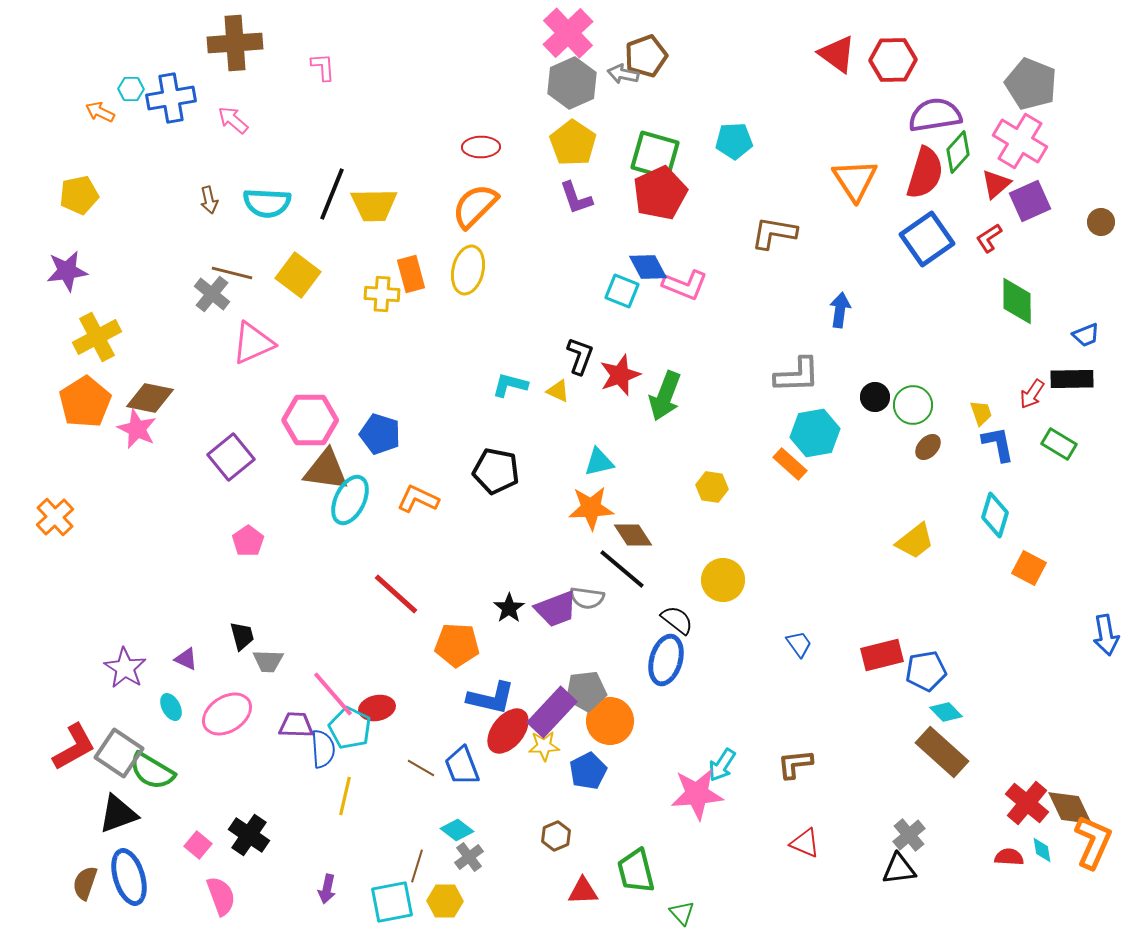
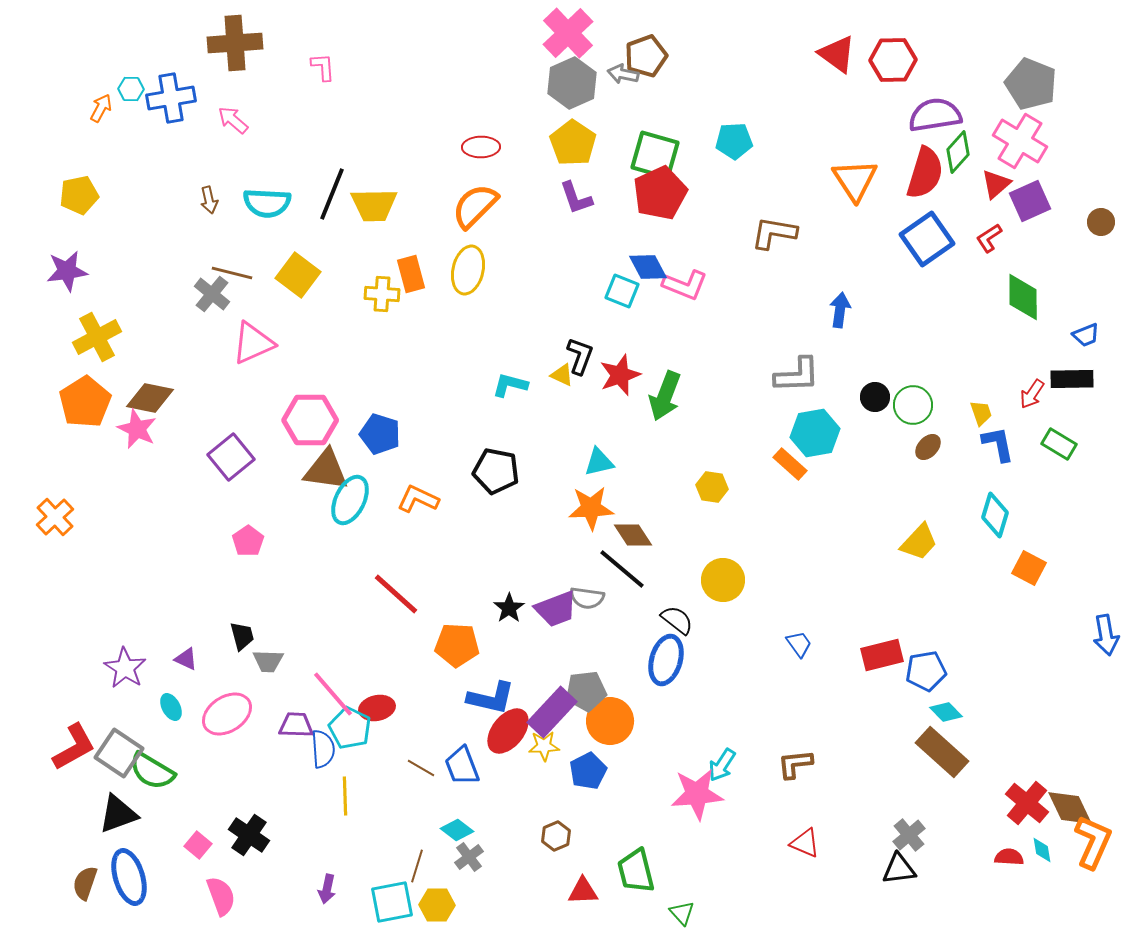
orange arrow at (100, 112): moved 1 px right, 4 px up; rotated 92 degrees clockwise
green diamond at (1017, 301): moved 6 px right, 4 px up
yellow triangle at (558, 391): moved 4 px right, 16 px up
yellow trapezoid at (915, 541): moved 4 px right, 1 px down; rotated 9 degrees counterclockwise
yellow line at (345, 796): rotated 15 degrees counterclockwise
yellow hexagon at (445, 901): moved 8 px left, 4 px down
